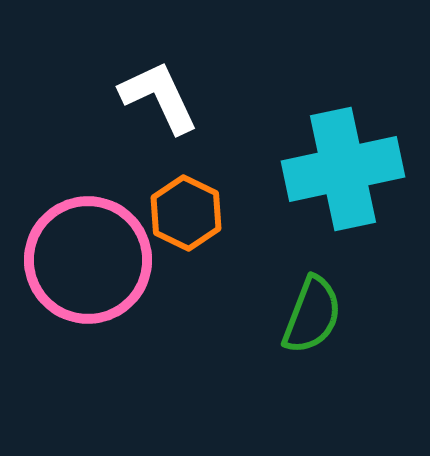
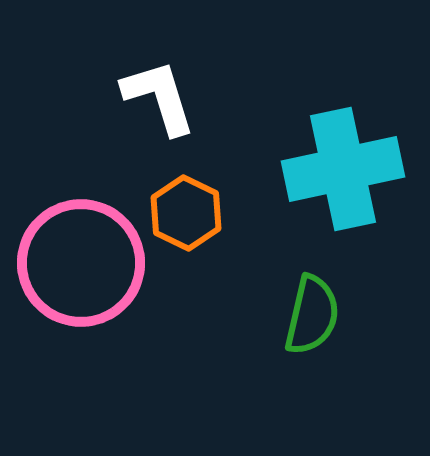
white L-shape: rotated 8 degrees clockwise
pink circle: moved 7 px left, 3 px down
green semicircle: rotated 8 degrees counterclockwise
